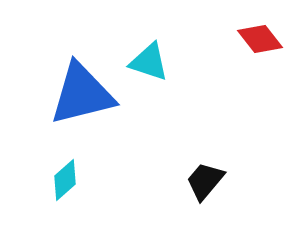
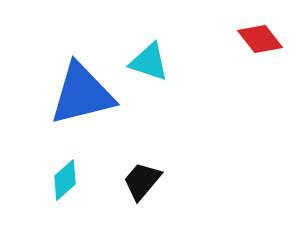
black trapezoid: moved 63 px left
